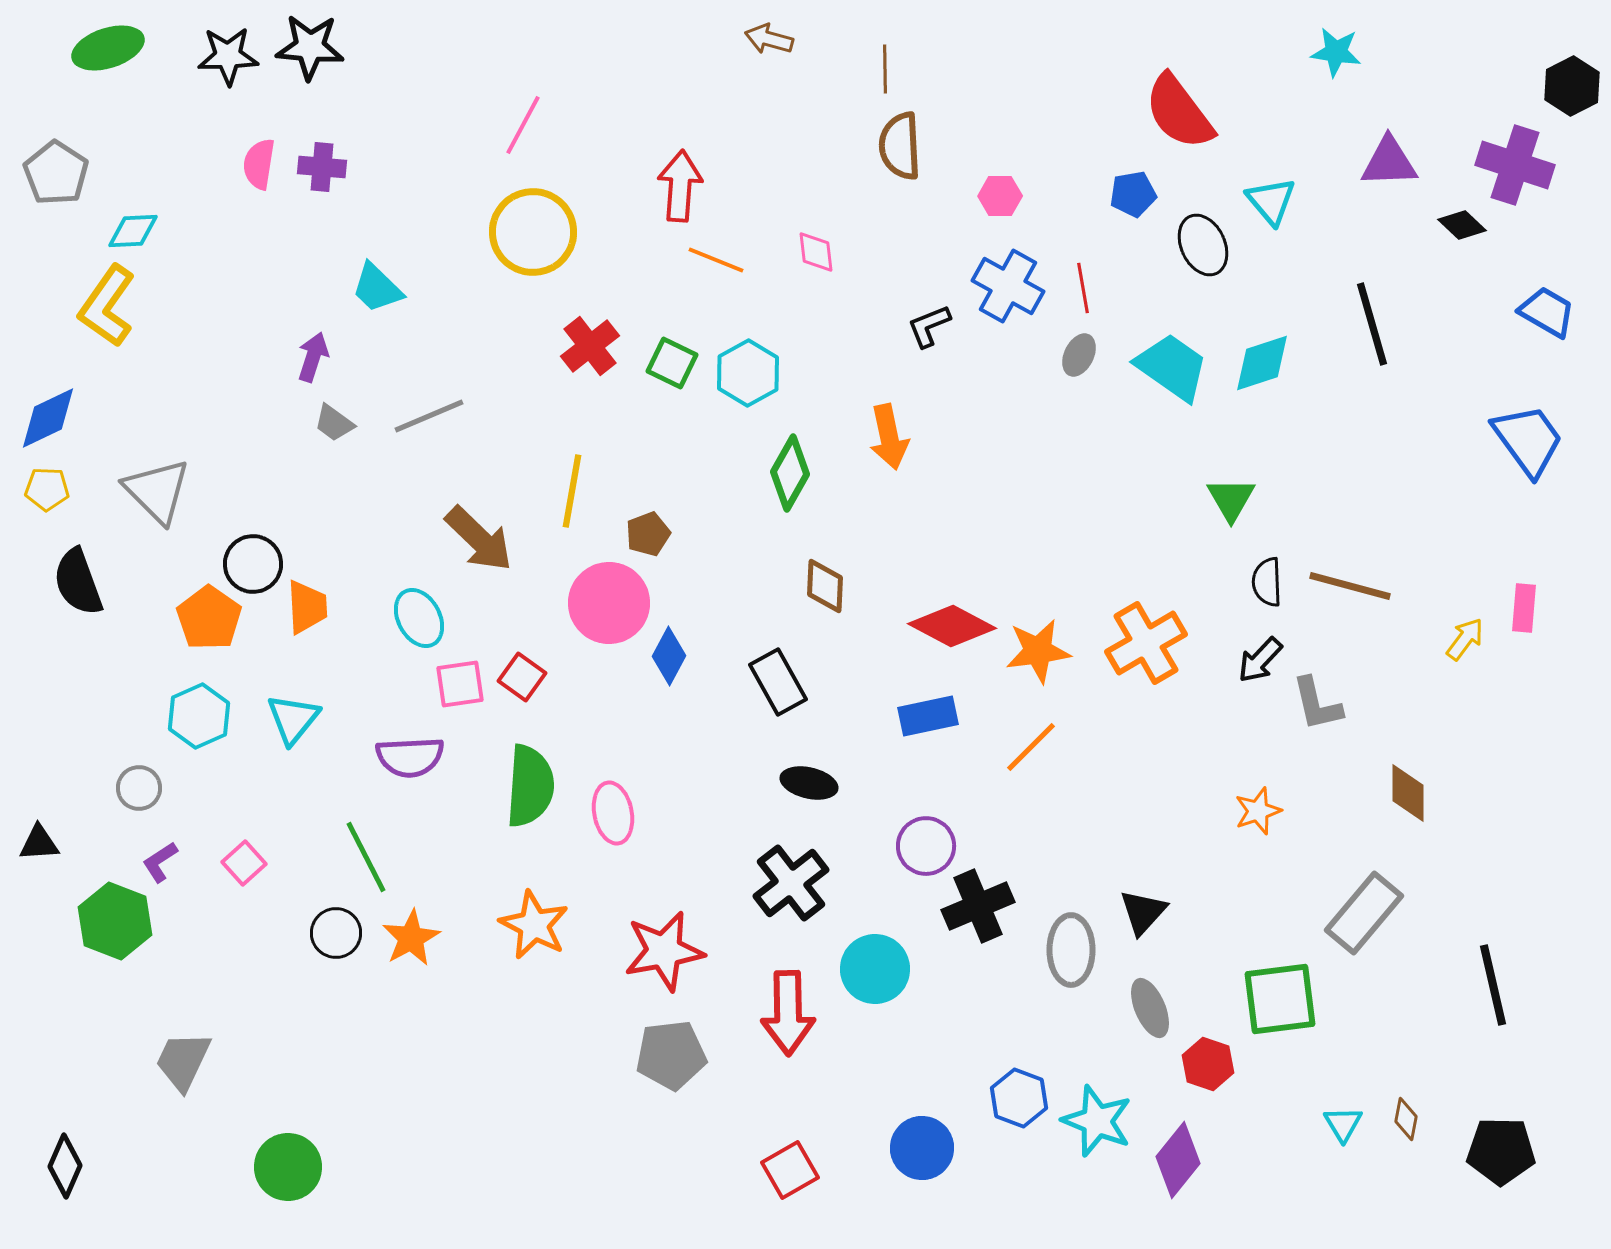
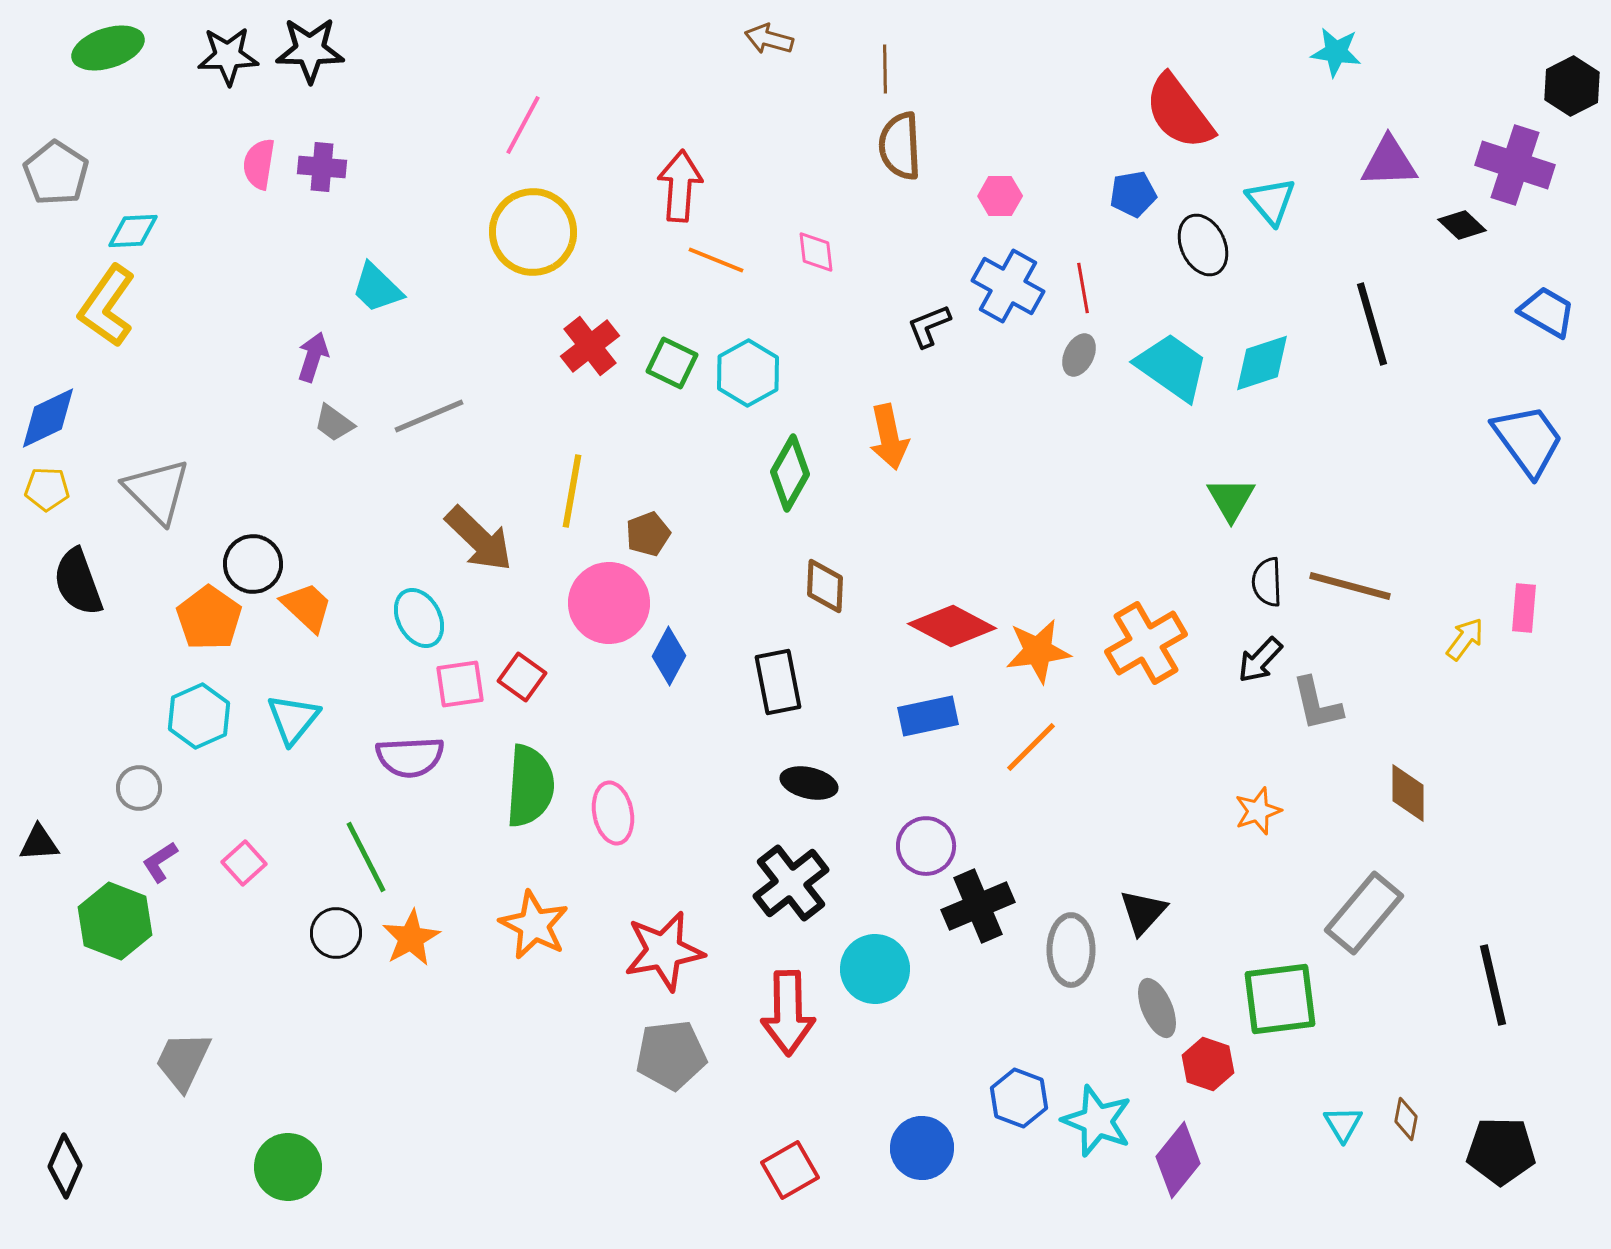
black star at (310, 47): moved 3 px down; rotated 4 degrees counterclockwise
orange trapezoid at (307, 607): rotated 44 degrees counterclockwise
black rectangle at (778, 682): rotated 18 degrees clockwise
gray ellipse at (1150, 1008): moved 7 px right
